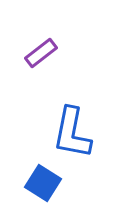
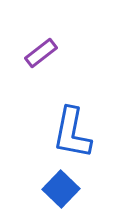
blue square: moved 18 px right, 6 px down; rotated 12 degrees clockwise
